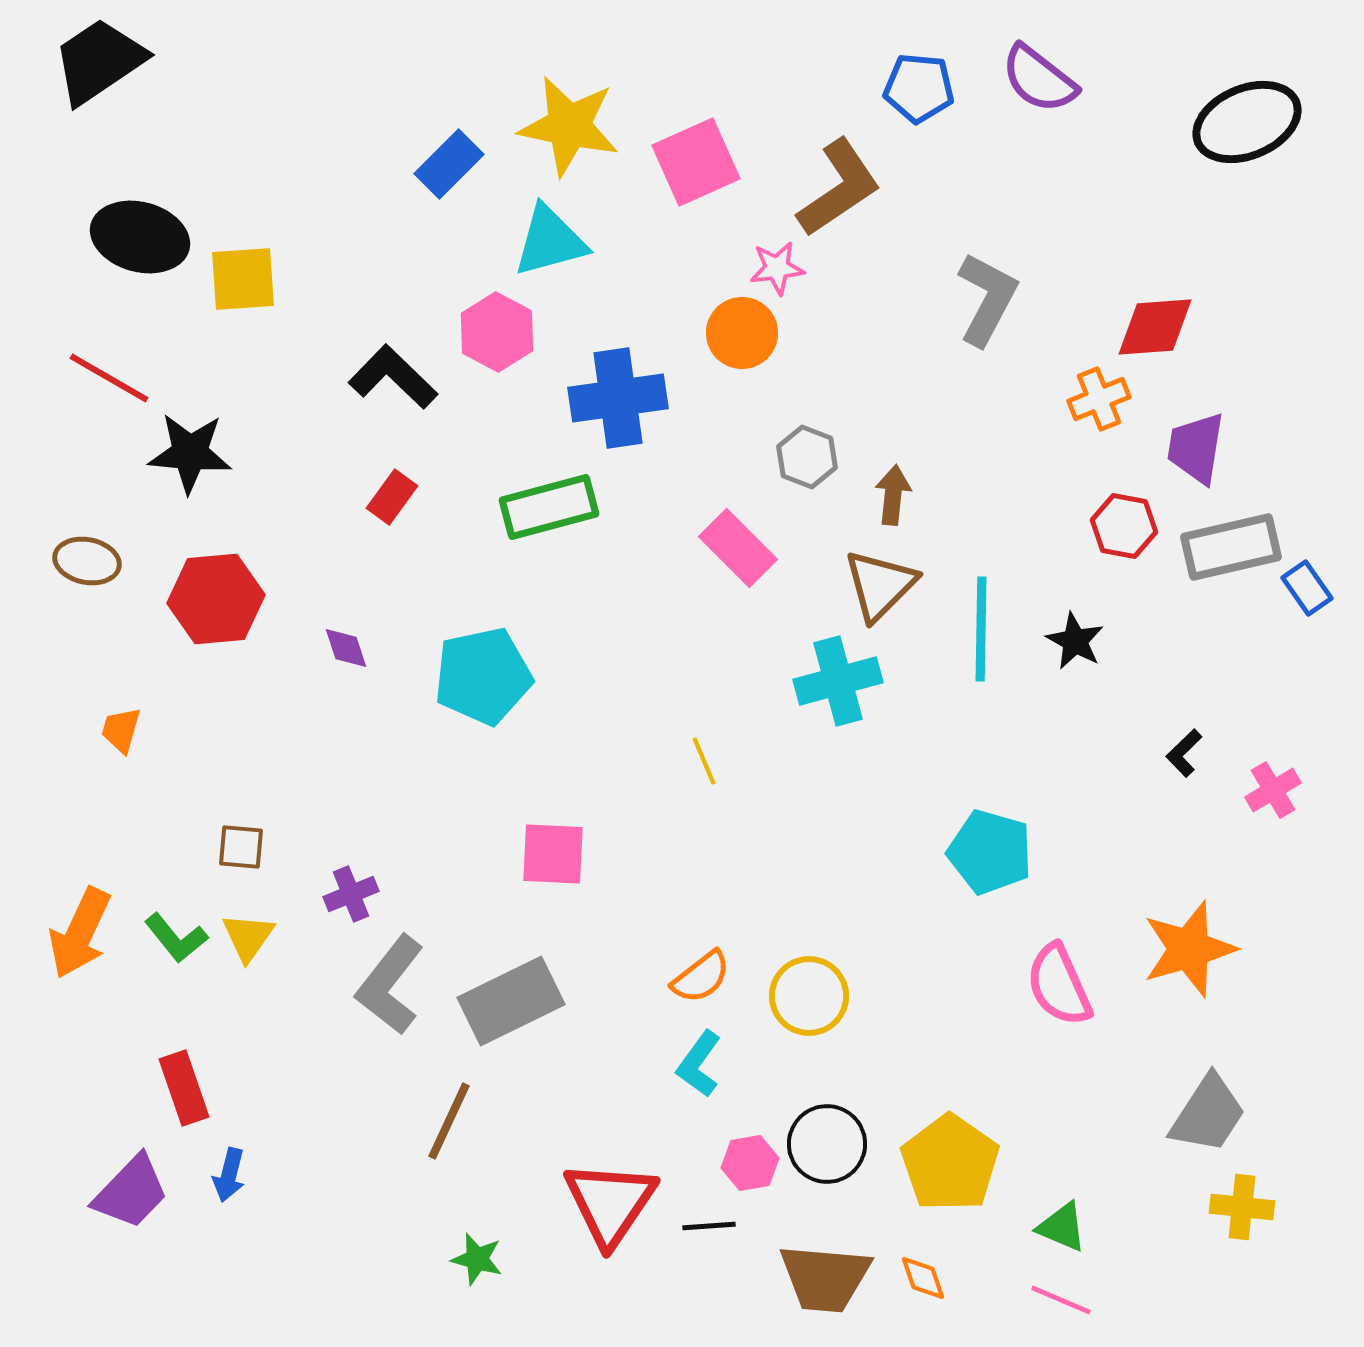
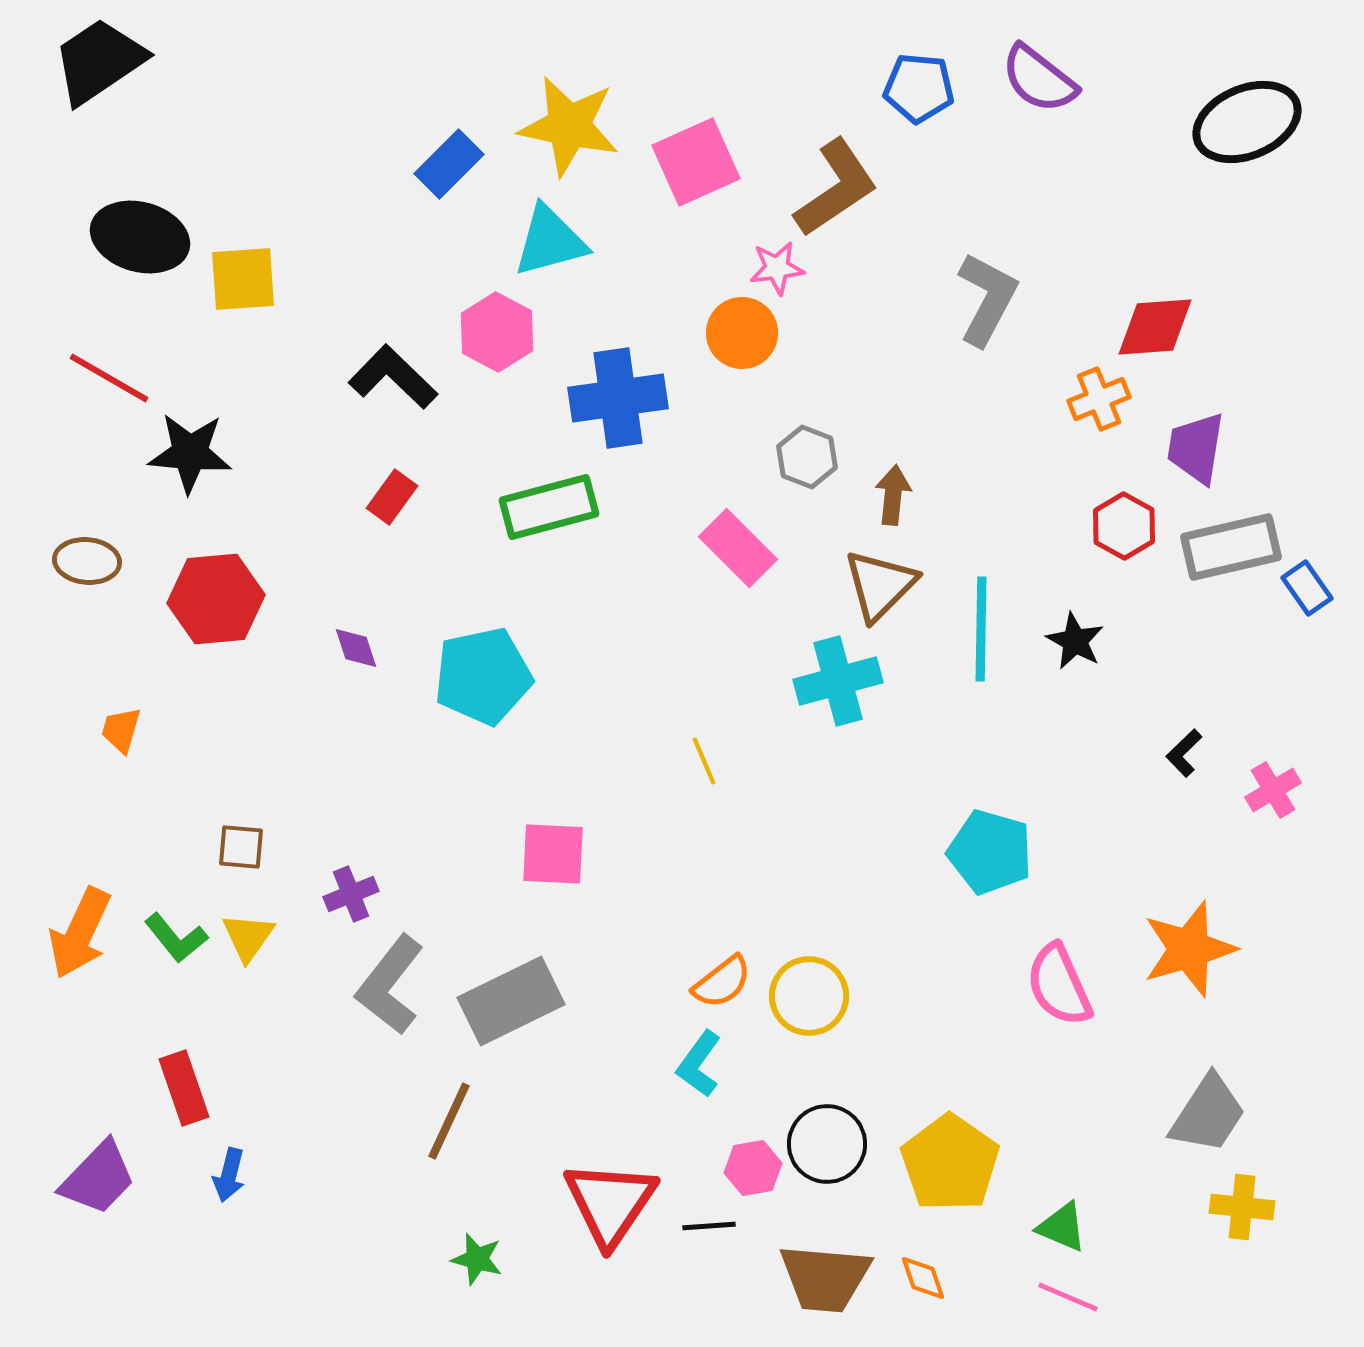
brown L-shape at (839, 188): moved 3 px left
red hexagon at (1124, 526): rotated 18 degrees clockwise
brown ellipse at (87, 561): rotated 6 degrees counterclockwise
purple diamond at (346, 648): moved 10 px right
orange semicircle at (701, 977): moved 21 px right, 5 px down
pink hexagon at (750, 1163): moved 3 px right, 5 px down
purple trapezoid at (131, 1192): moved 33 px left, 14 px up
pink line at (1061, 1300): moved 7 px right, 3 px up
